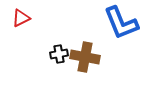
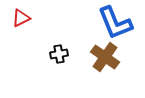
blue L-shape: moved 6 px left
brown cross: moved 20 px right; rotated 24 degrees clockwise
